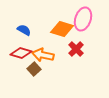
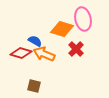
pink ellipse: rotated 30 degrees counterclockwise
blue semicircle: moved 11 px right, 11 px down
orange arrow: moved 1 px right, 1 px up; rotated 10 degrees clockwise
brown square: moved 17 px down; rotated 32 degrees counterclockwise
